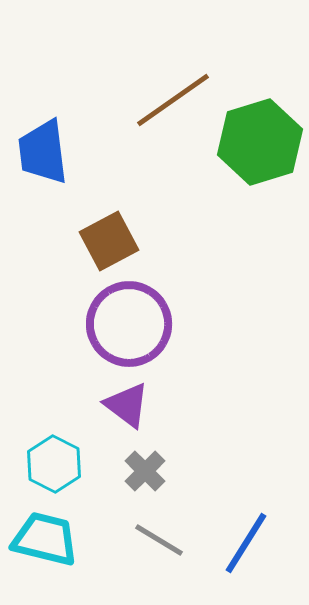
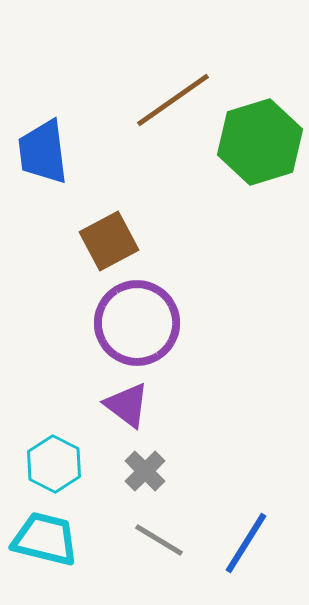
purple circle: moved 8 px right, 1 px up
